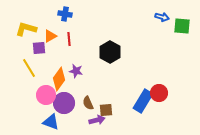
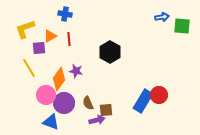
blue arrow: rotated 24 degrees counterclockwise
yellow L-shape: moved 1 px left; rotated 35 degrees counterclockwise
red circle: moved 2 px down
